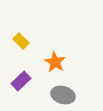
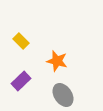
orange star: moved 2 px right, 1 px up; rotated 15 degrees counterclockwise
gray ellipse: rotated 40 degrees clockwise
